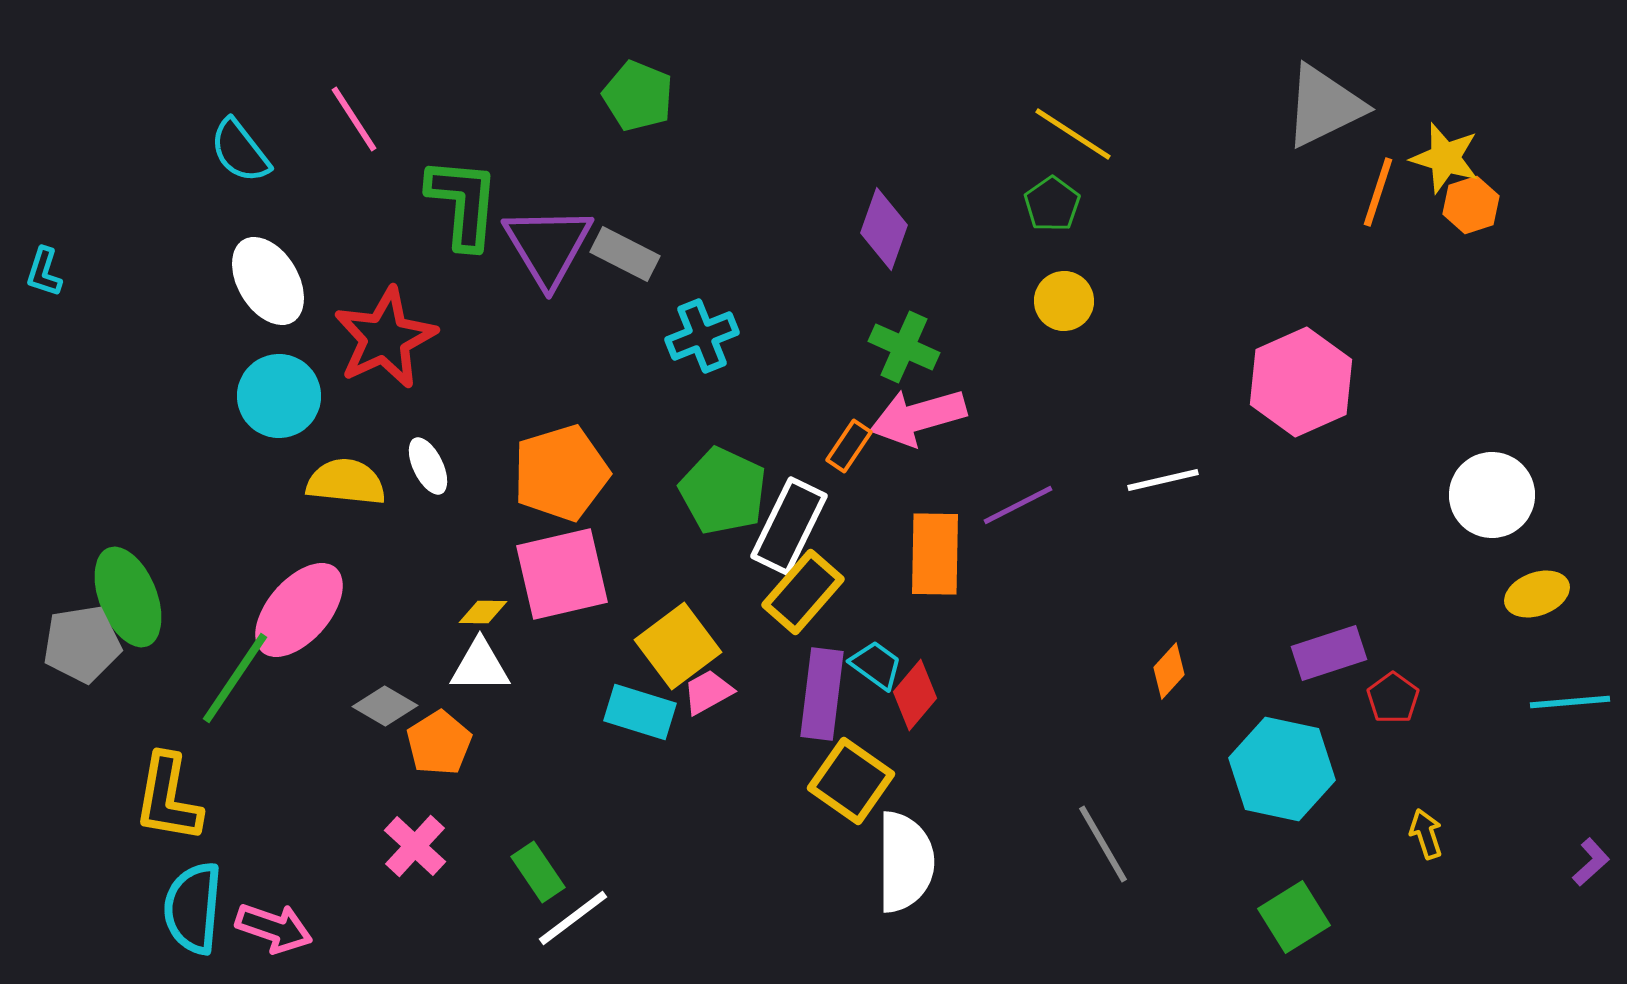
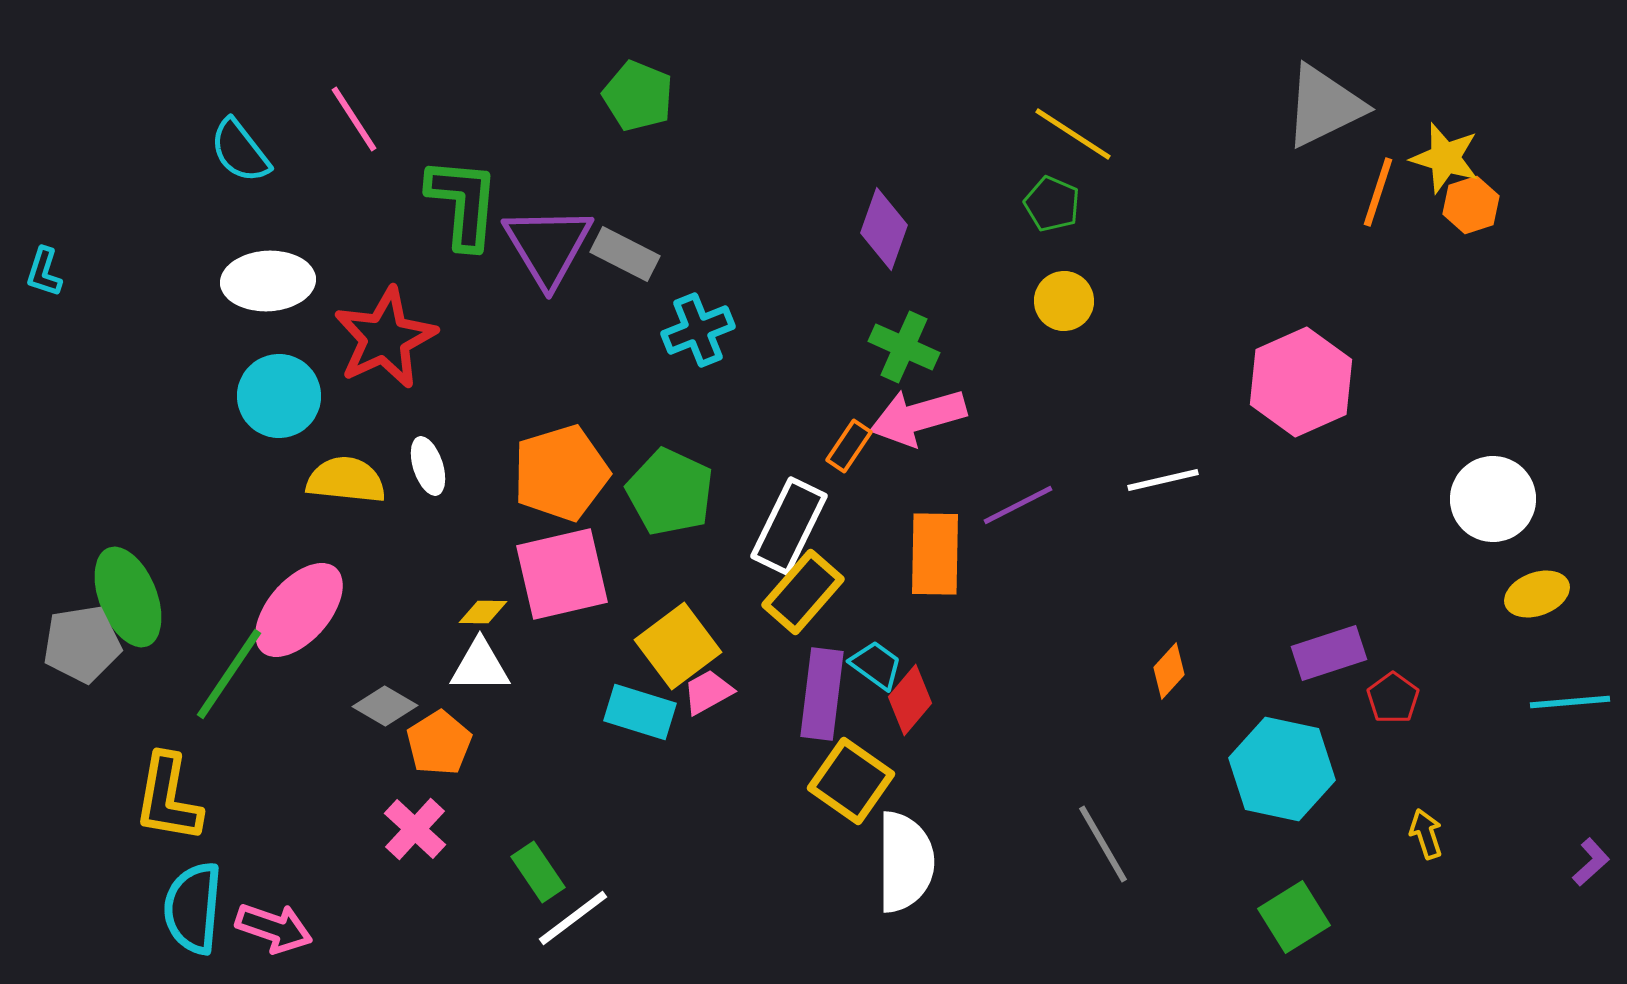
green pentagon at (1052, 204): rotated 14 degrees counterclockwise
white ellipse at (268, 281): rotated 62 degrees counterclockwise
cyan cross at (702, 336): moved 4 px left, 6 px up
white ellipse at (428, 466): rotated 8 degrees clockwise
yellow semicircle at (346, 482): moved 2 px up
green pentagon at (723, 491): moved 53 px left, 1 px down
white circle at (1492, 495): moved 1 px right, 4 px down
green line at (235, 678): moved 6 px left, 4 px up
red diamond at (915, 695): moved 5 px left, 5 px down
pink cross at (415, 846): moved 17 px up
